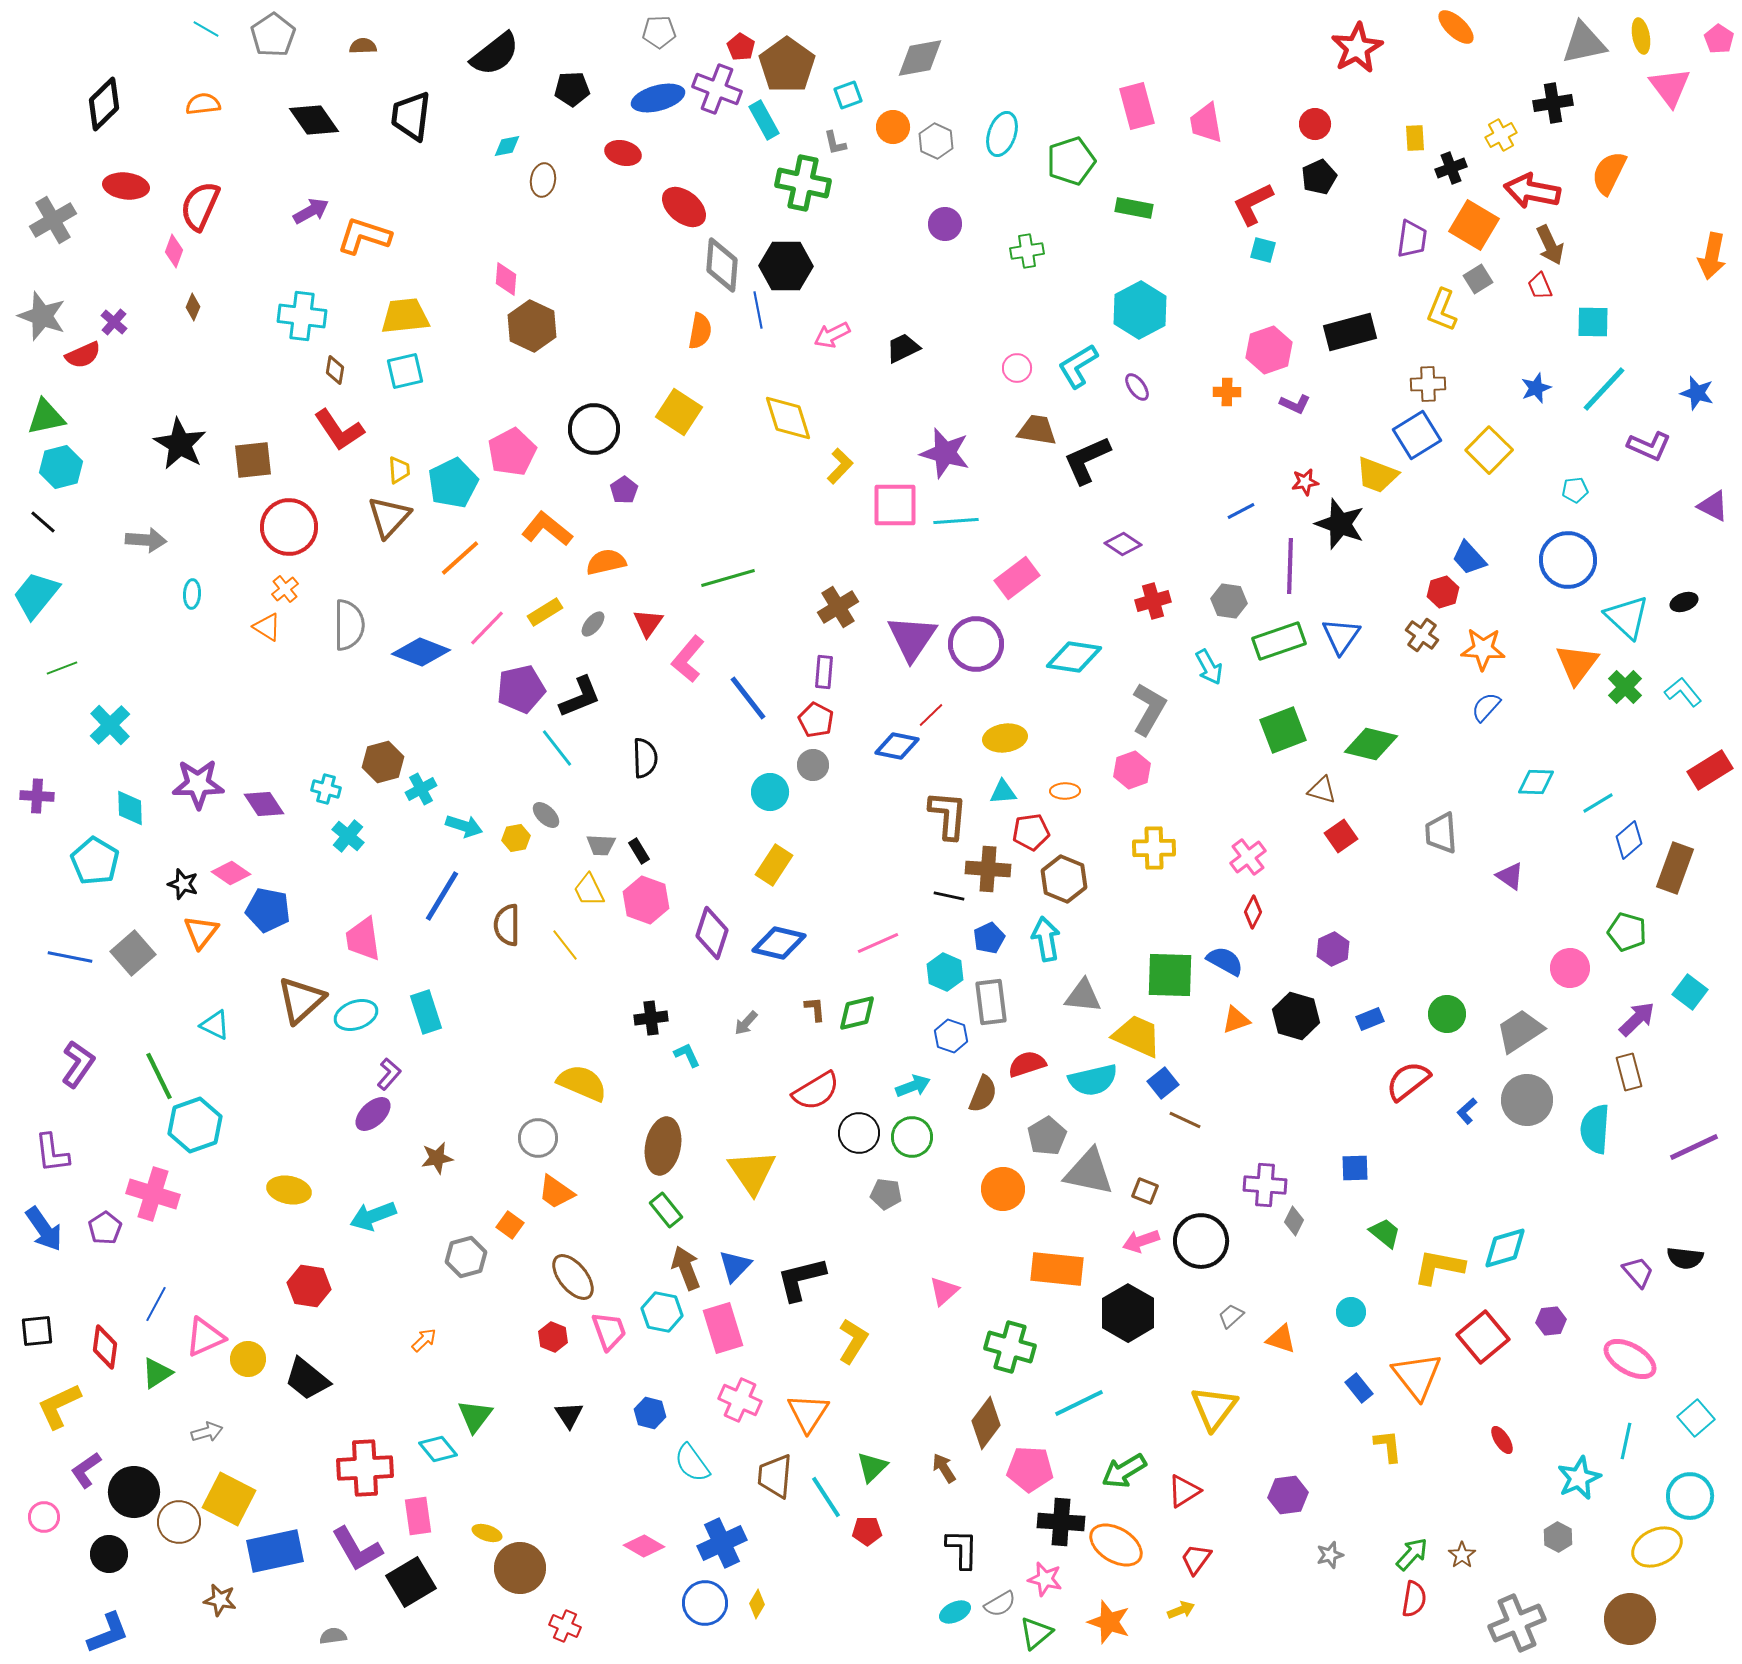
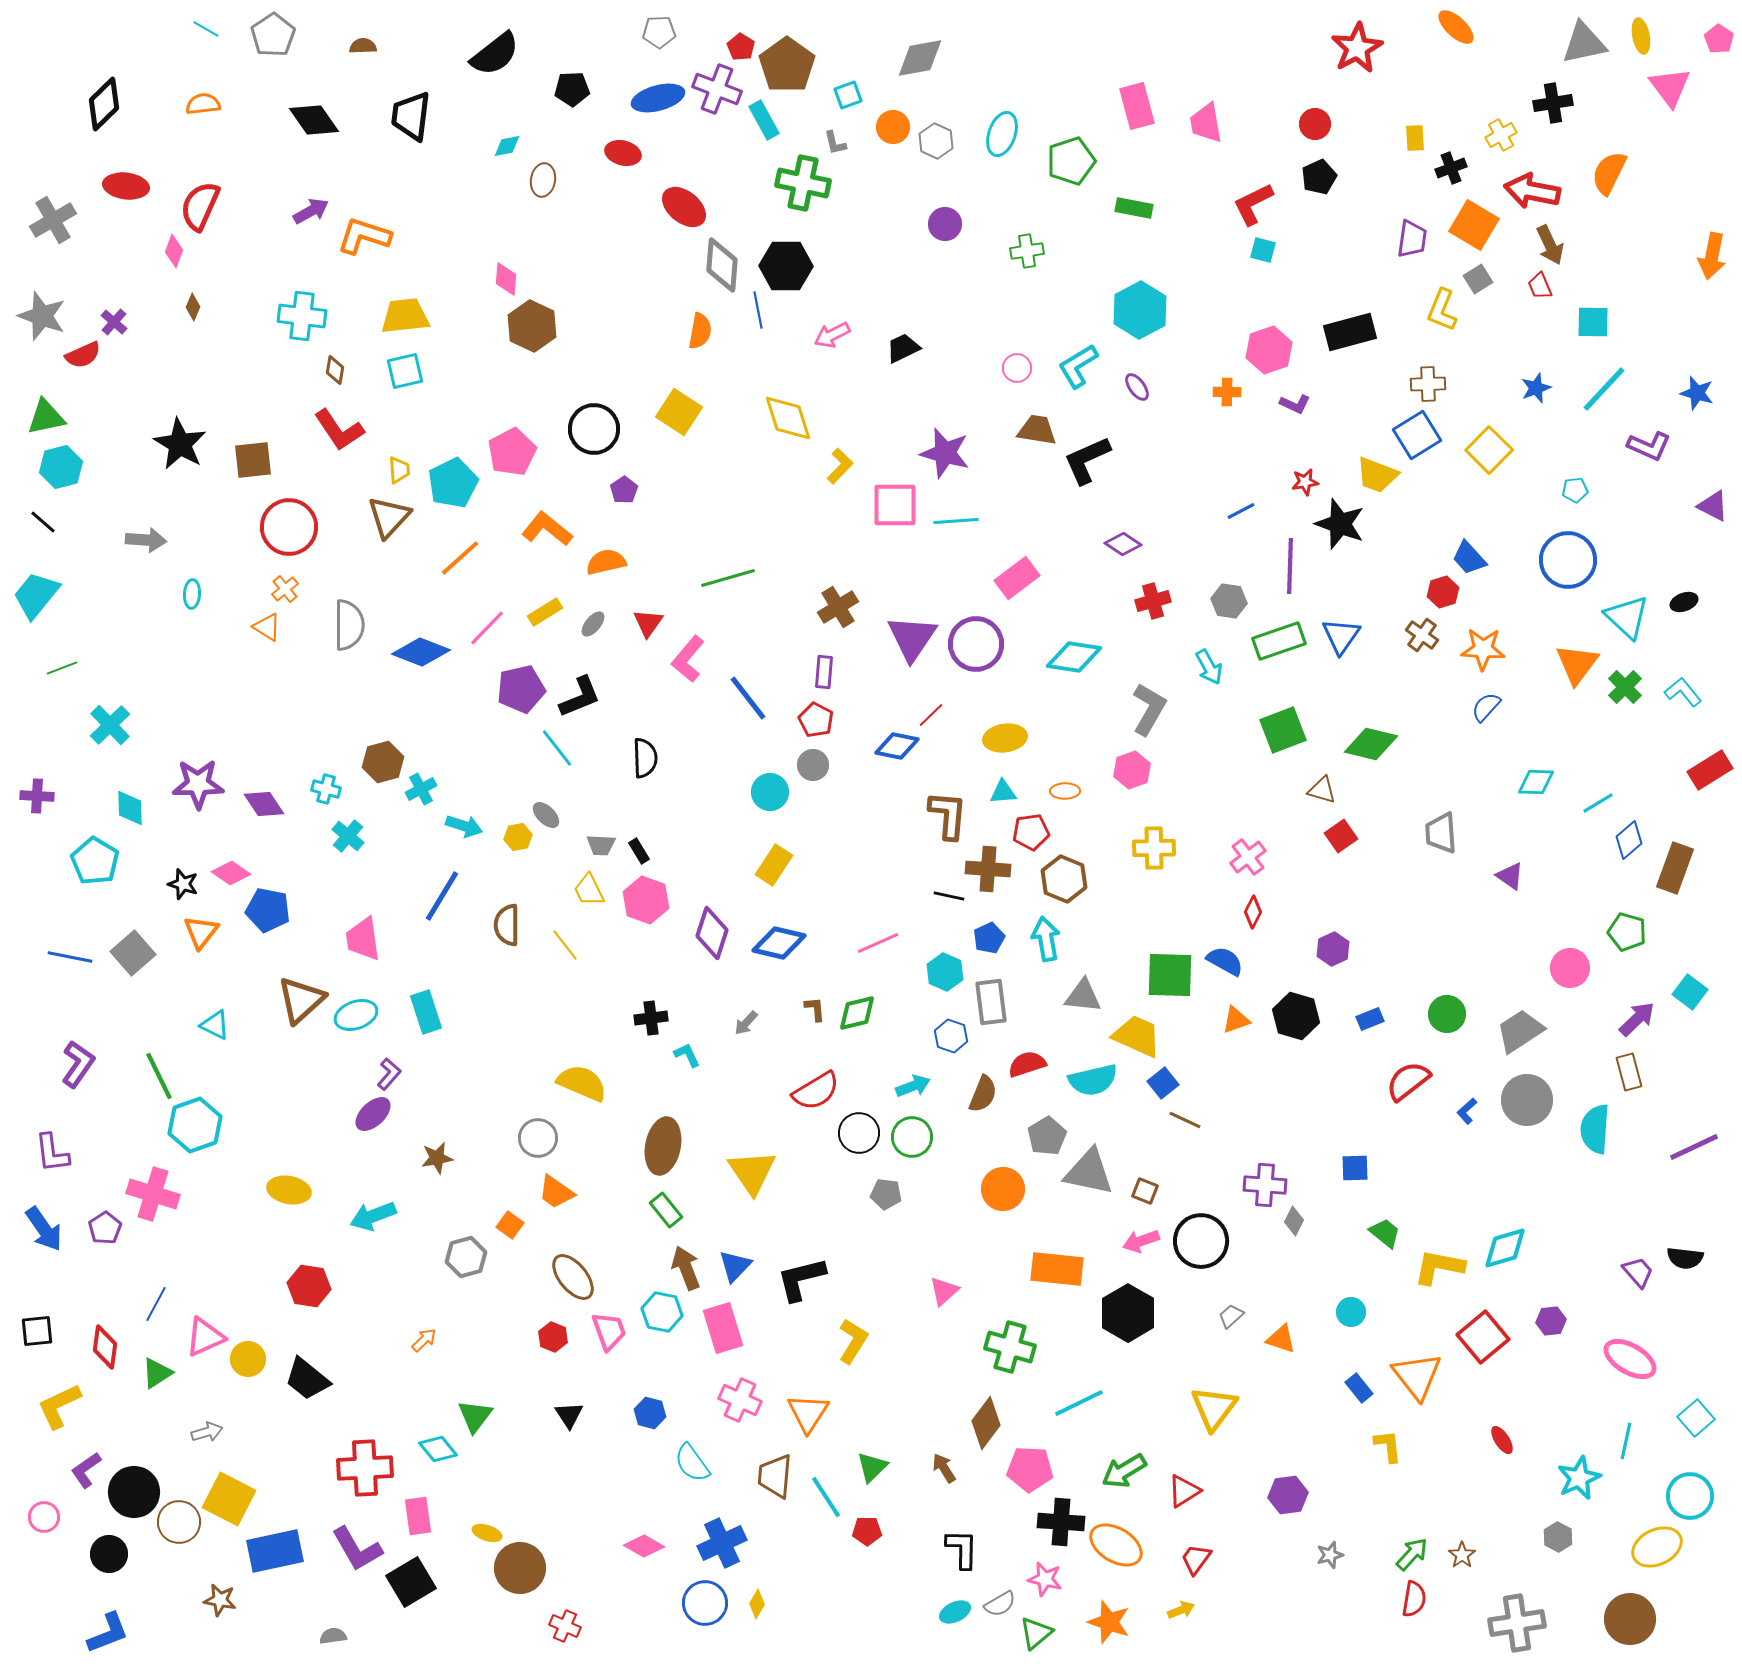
yellow hexagon at (516, 838): moved 2 px right, 1 px up
gray cross at (1517, 1623): rotated 14 degrees clockwise
